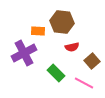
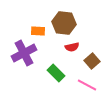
brown hexagon: moved 2 px right, 1 px down
pink line: moved 3 px right, 2 px down
